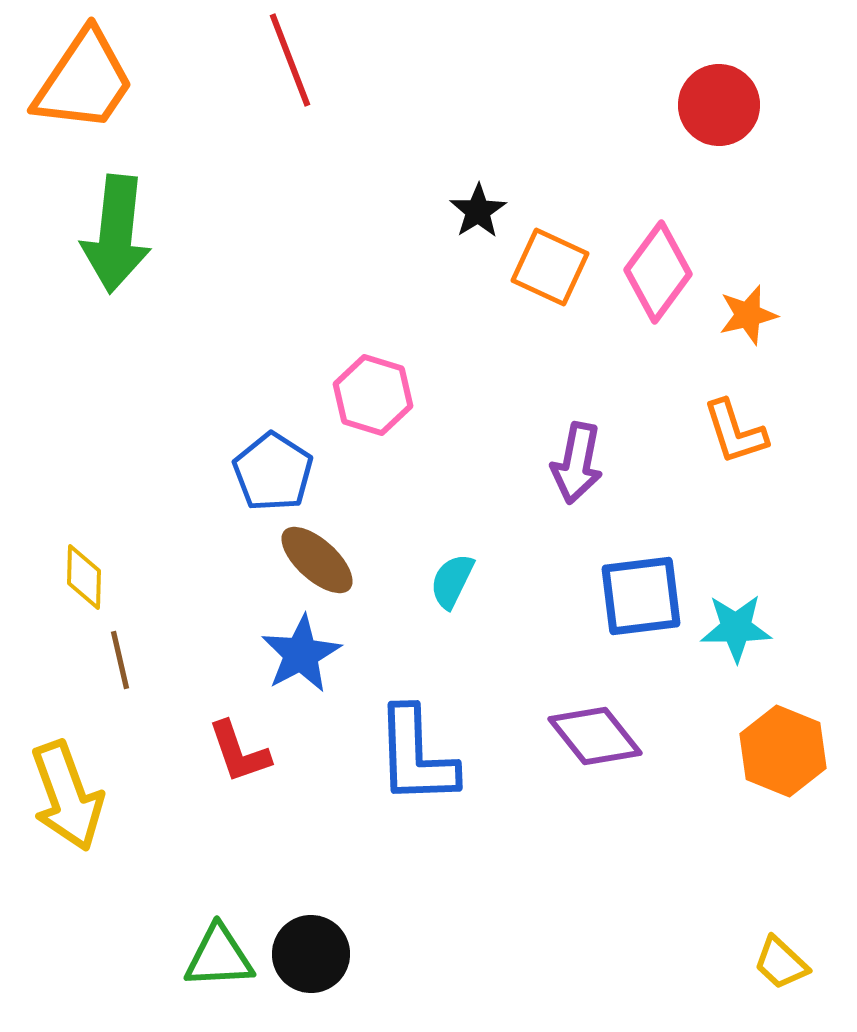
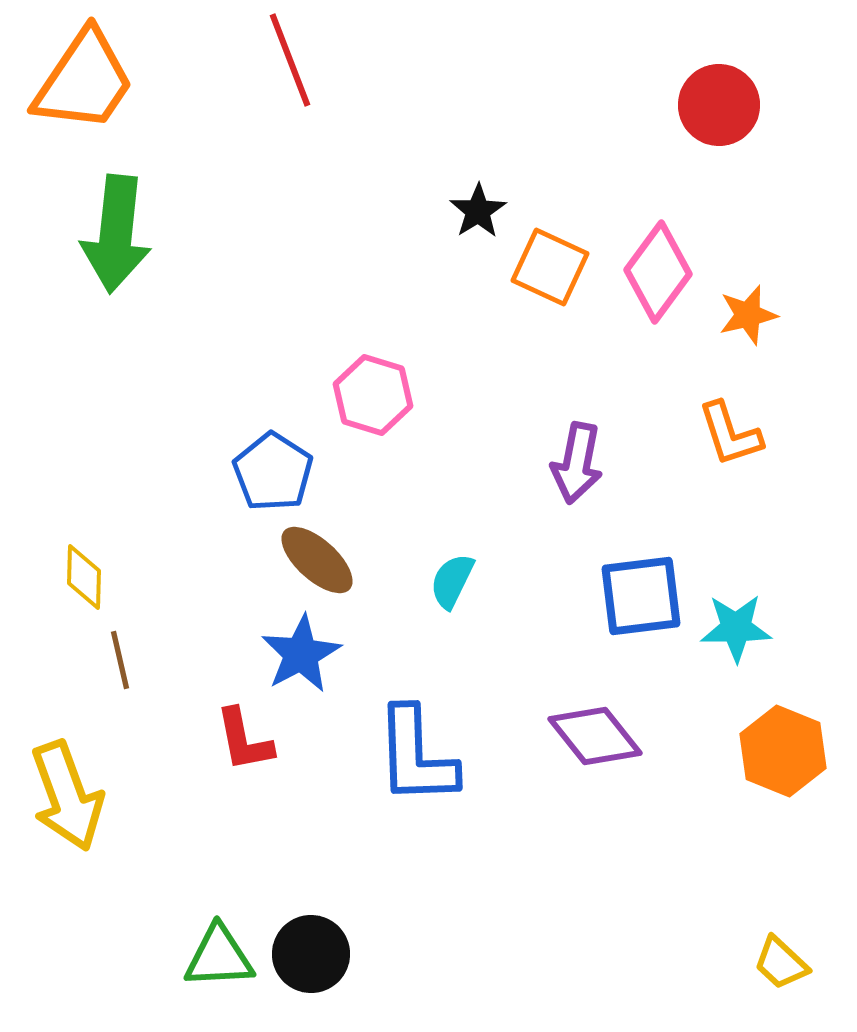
orange L-shape: moved 5 px left, 2 px down
red L-shape: moved 5 px right, 12 px up; rotated 8 degrees clockwise
